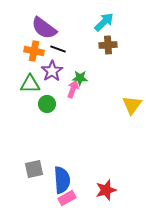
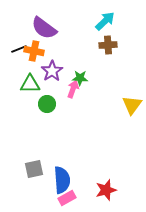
cyan arrow: moved 1 px right, 1 px up
black line: moved 39 px left; rotated 42 degrees counterclockwise
